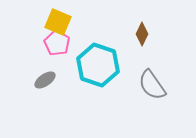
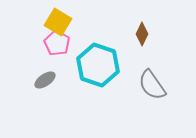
yellow square: rotated 8 degrees clockwise
